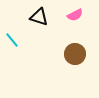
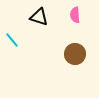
pink semicircle: rotated 112 degrees clockwise
